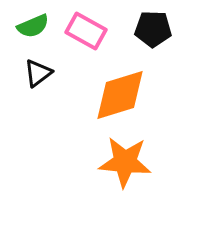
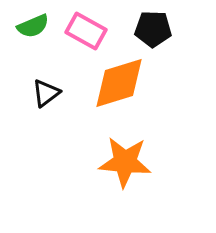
black triangle: moved 8 px right, 20 px down
orange diamond: moved 1 px left, 12 px up
